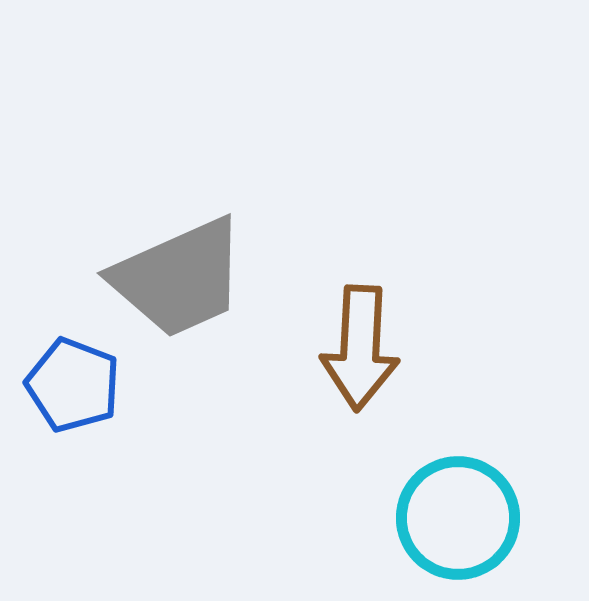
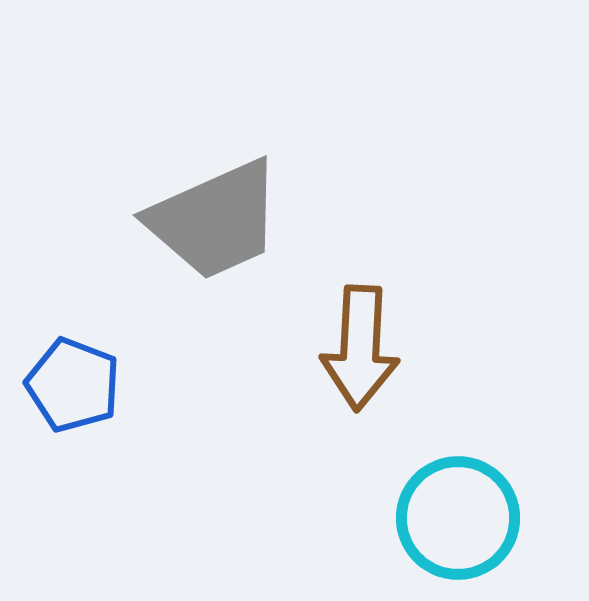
gray trapezoid: moved 36 px right, 58 px up
